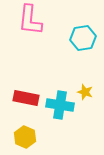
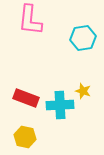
yellow star: moved 2 px left, 1 px up
red rectangle: rotated 10 degrees clockwise
cyan cross: rotated 12 degrees counterclockwise
yellow hexagon: rotated 10 degrees counterclockwise
